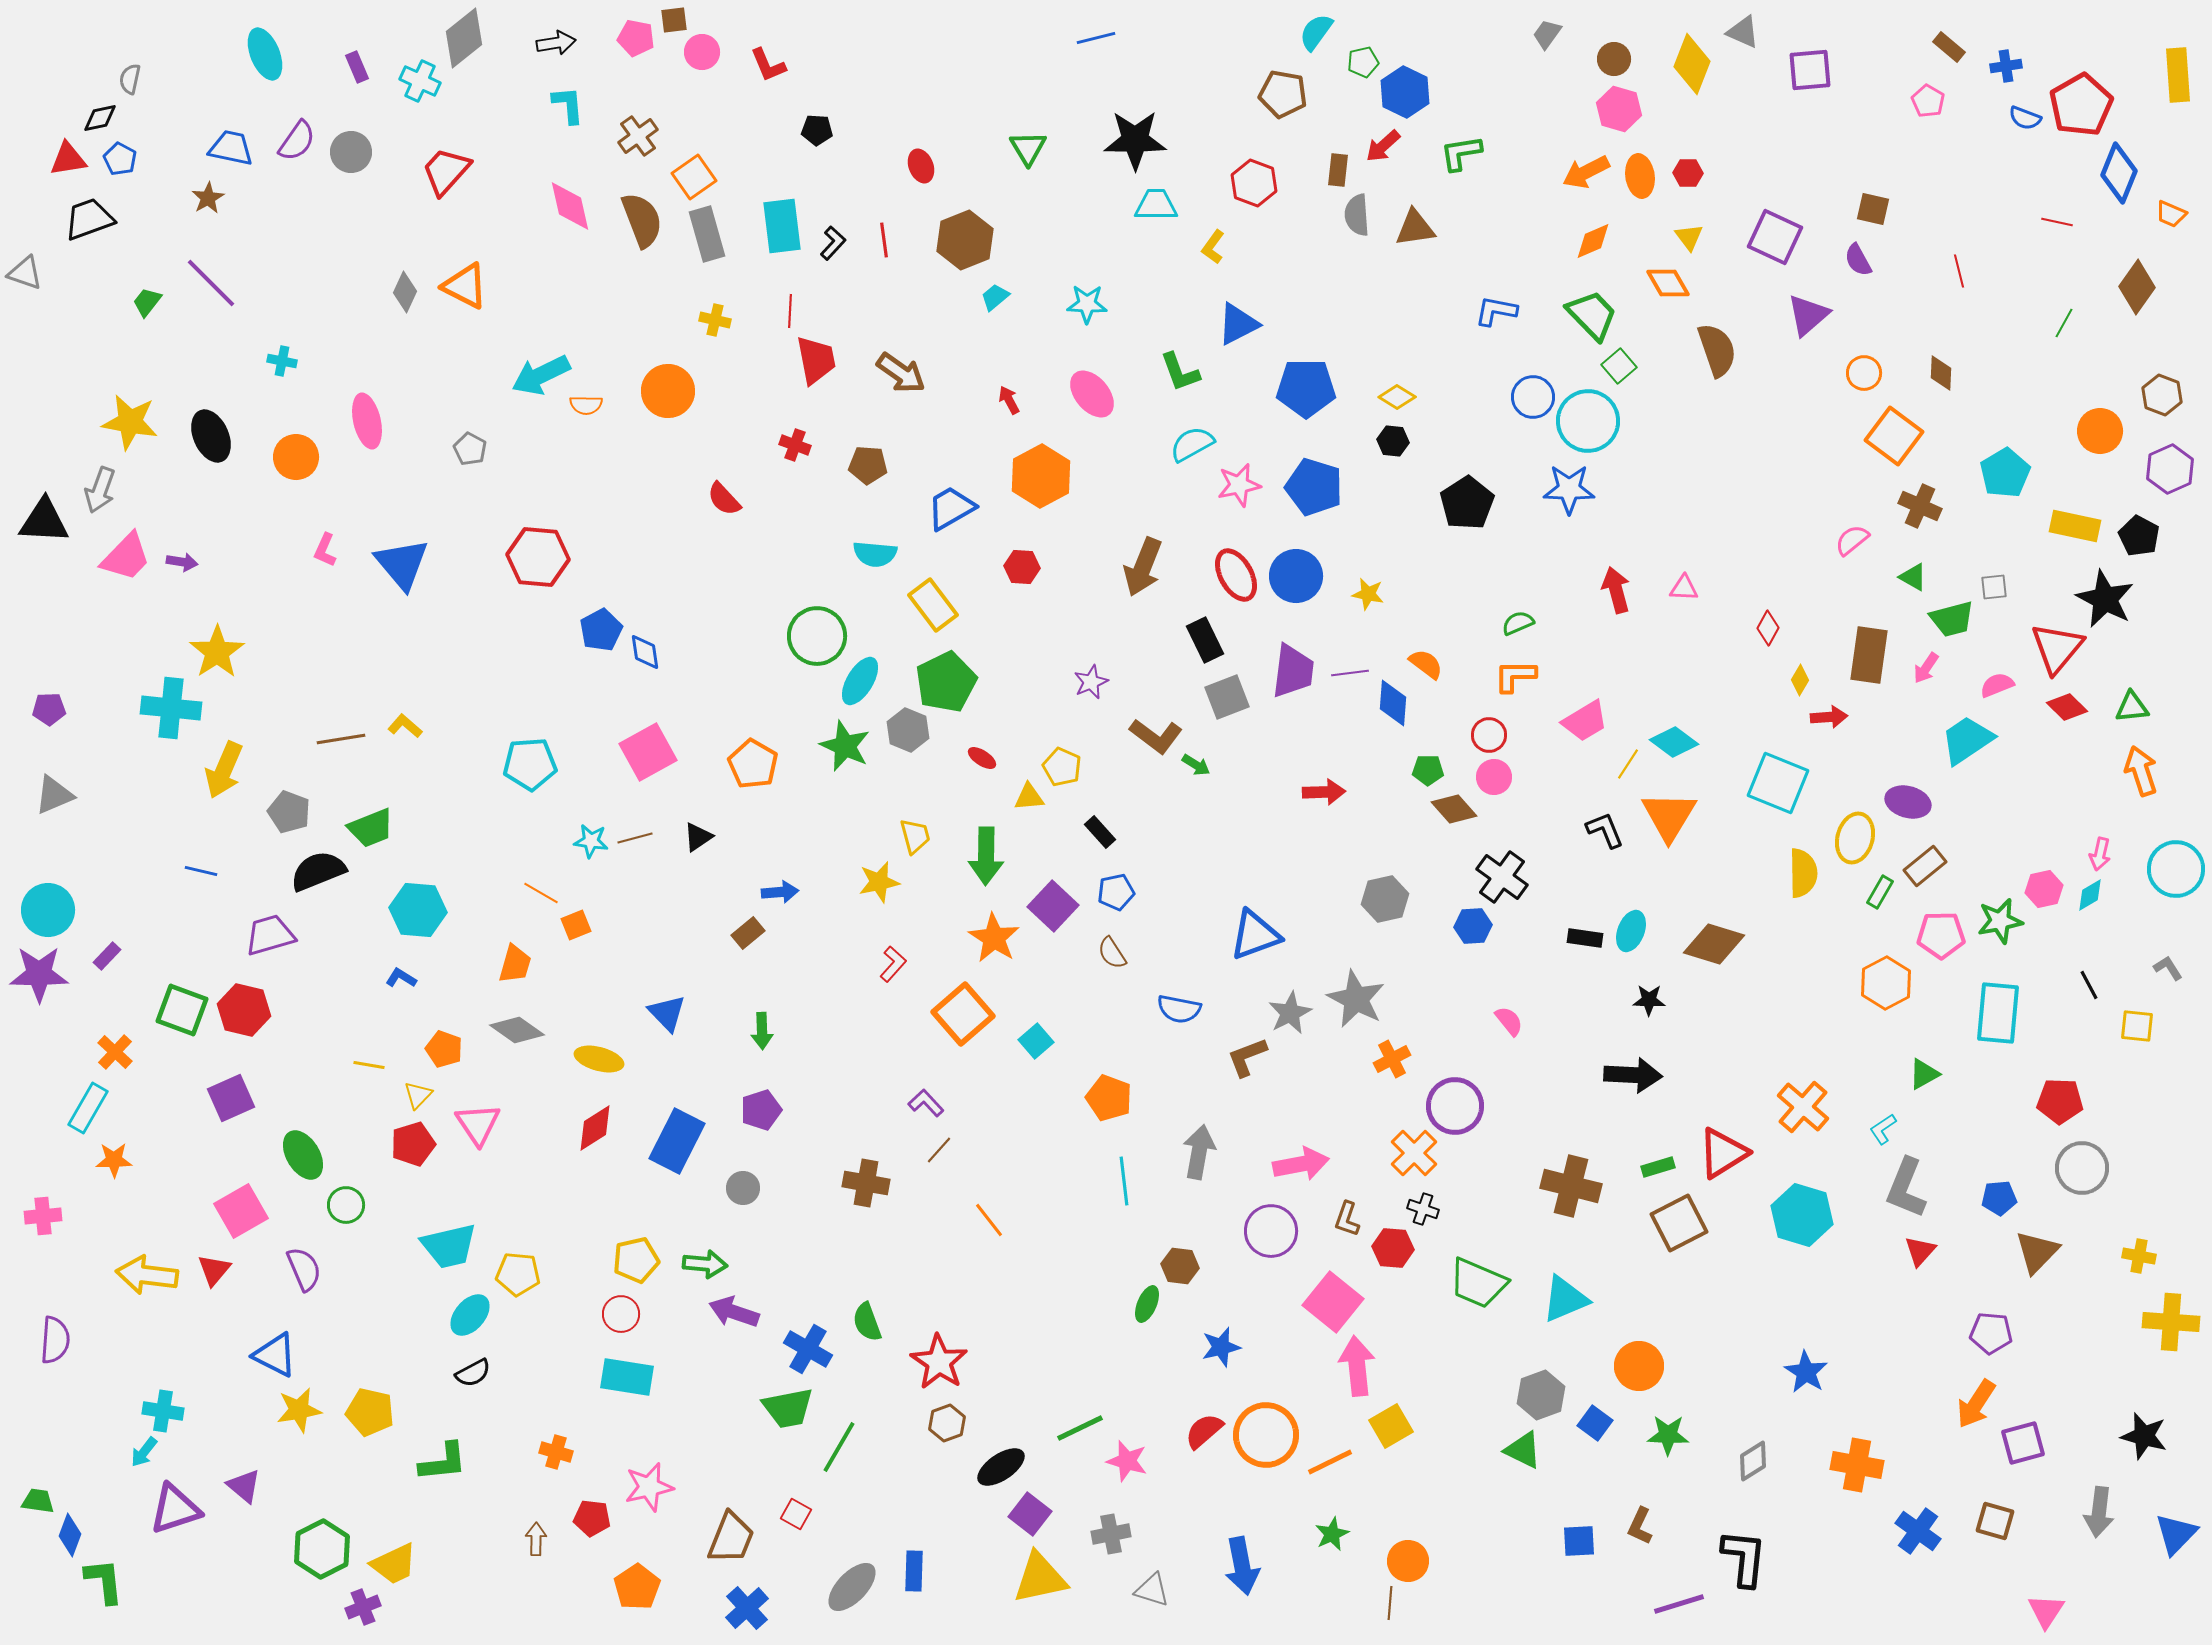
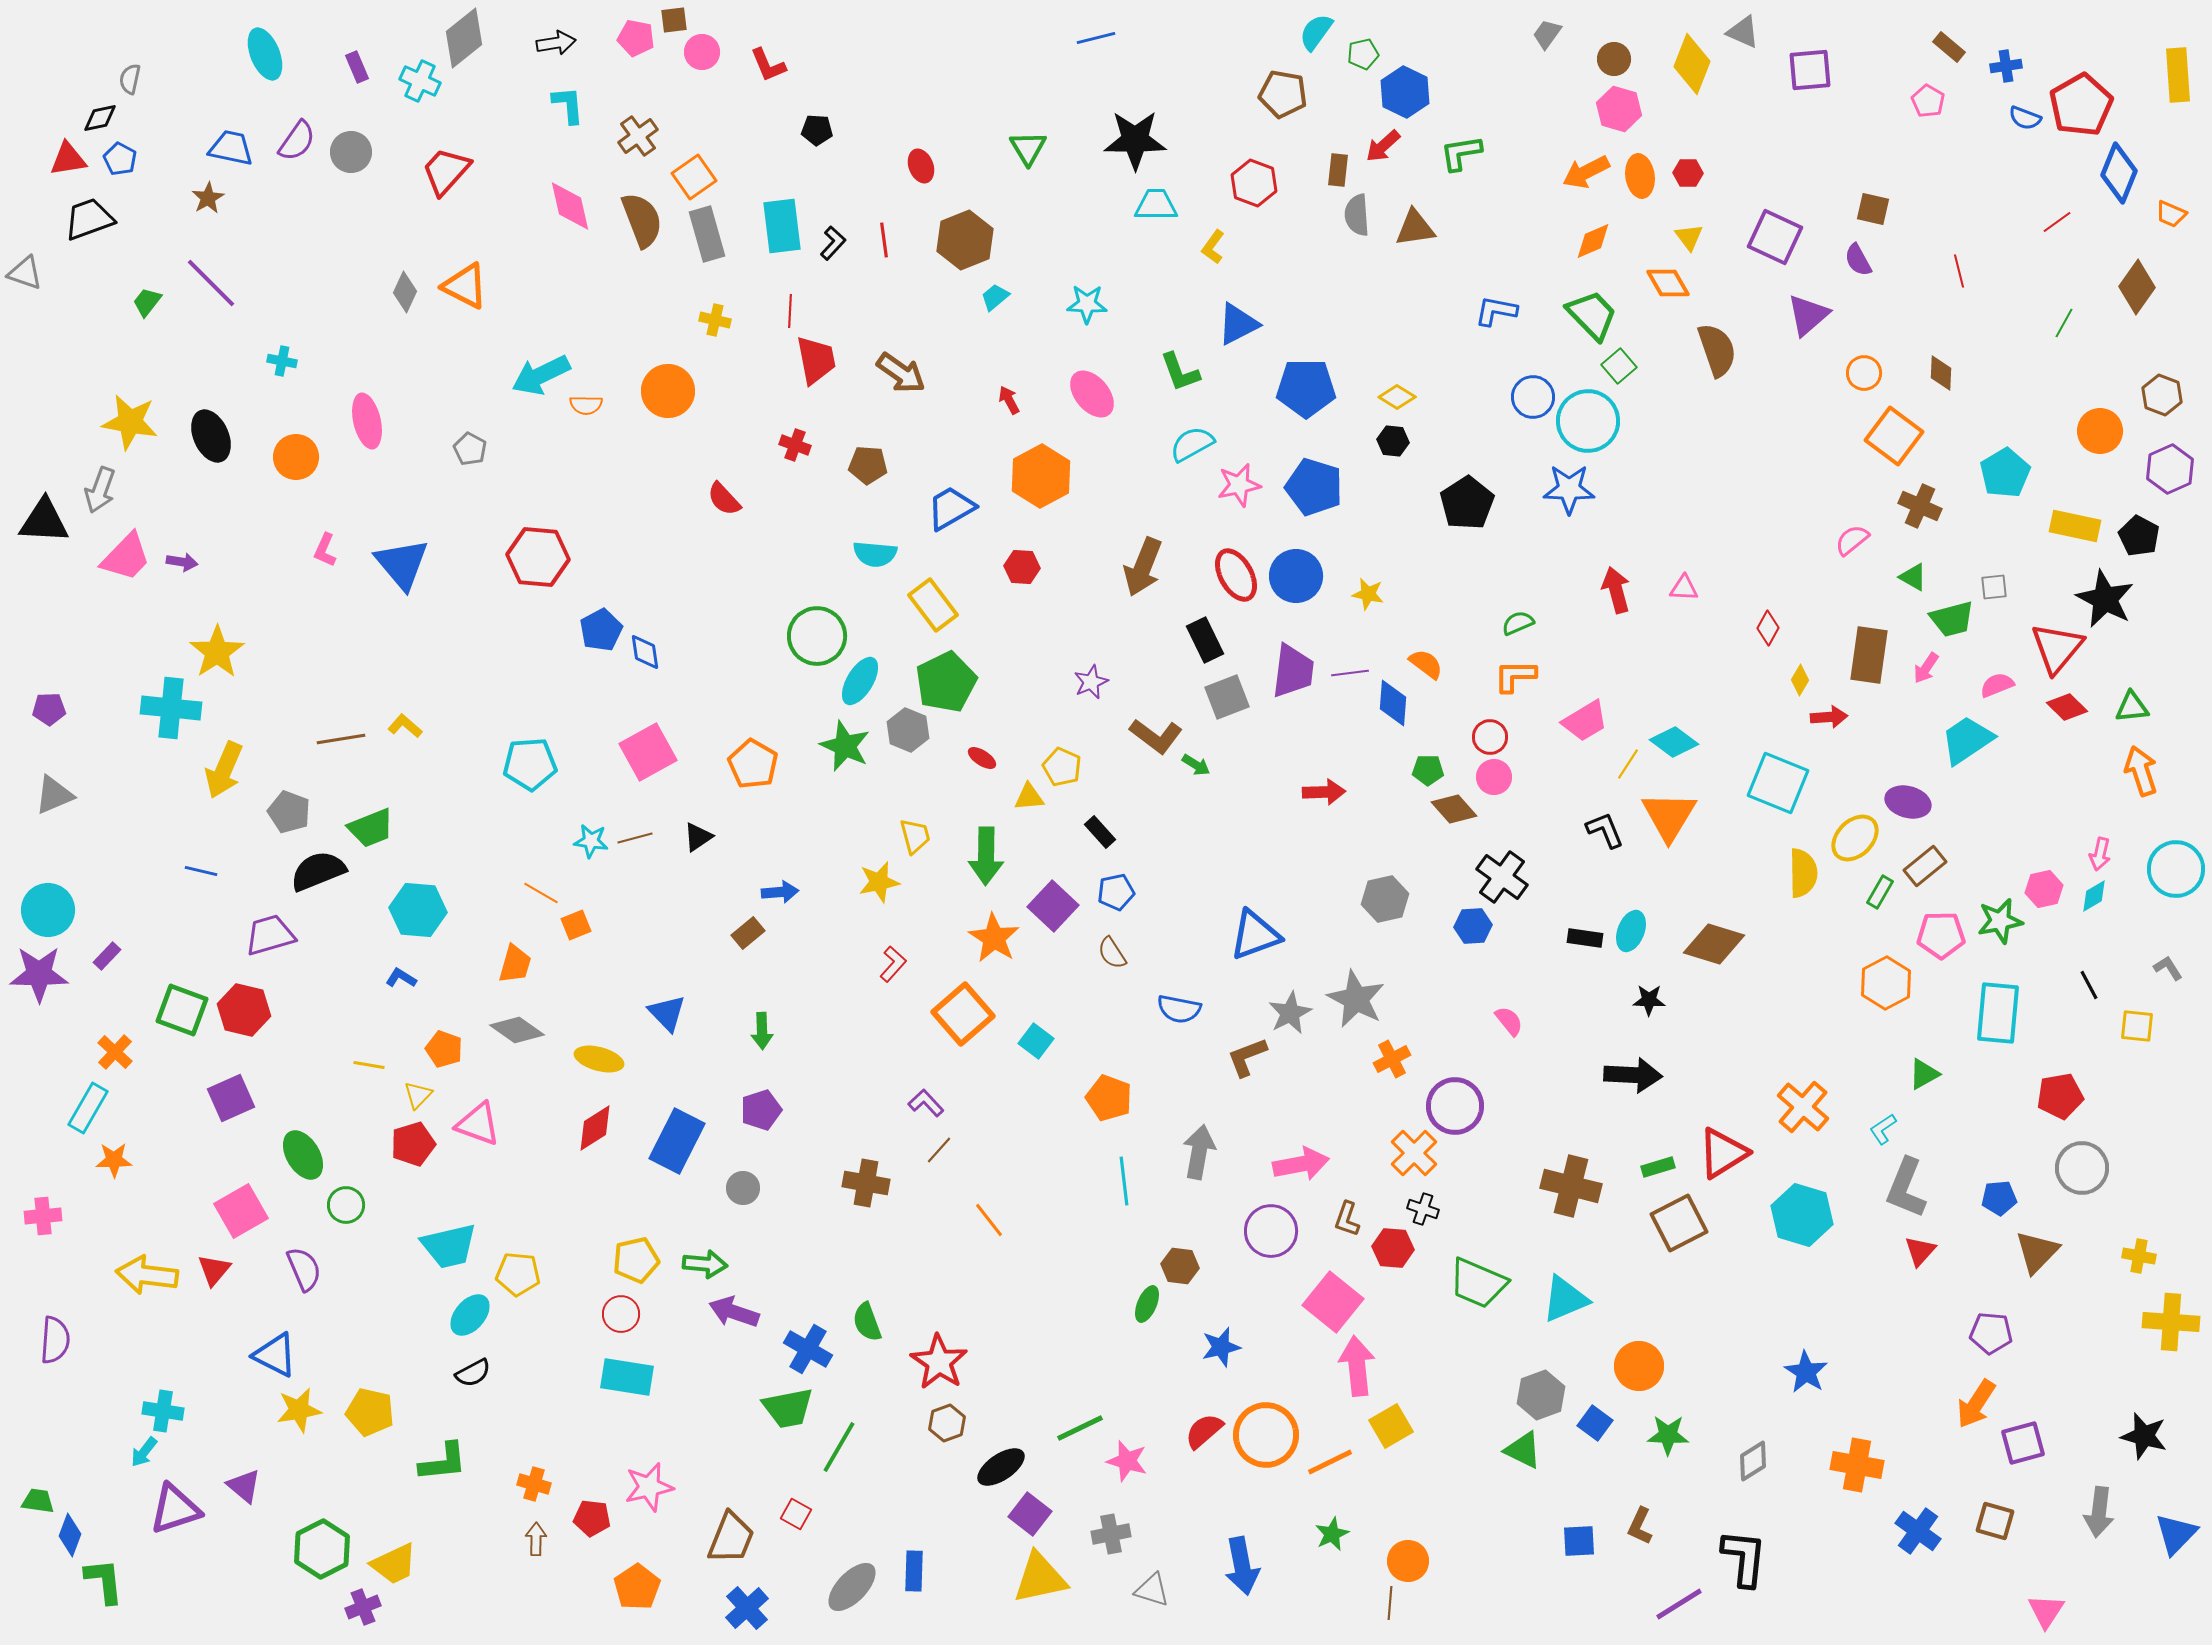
green pentagon at (1363, 62): moved 8 px up
red line at (2057, 222): rotated 48 degrees counterclockwise
red circle at (1489, 735): moved 1 px right, 2 px down
yellow ellipse at (1855, 838): rotated 30 degrees clockwise
cyan diamond at (2090, 895): moved 4 px right, 1 px down
cyan square at (1036, 1041): rotated 12 degrees counterclockwise
red pentagon at (2060, 1101): moved 5 px up; rotated 12 degrees counterclockwise
pink triangle at (478, 1124): rotated 36 degrees counterclockwise
orange cross at (556, 1452): moved 22 px left, 32 px down
purple line at (1679, 1604): rotated 15 degrees counterclockwise
